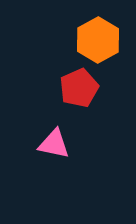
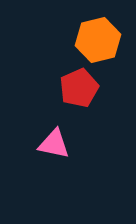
orange hexagon: rotated 15 degrees clockwise
